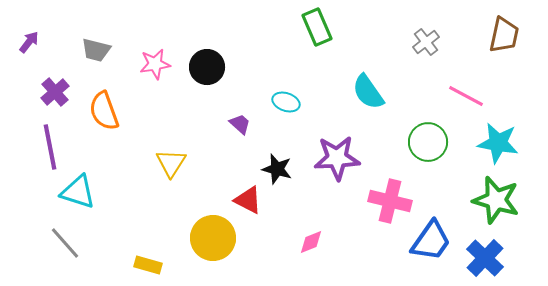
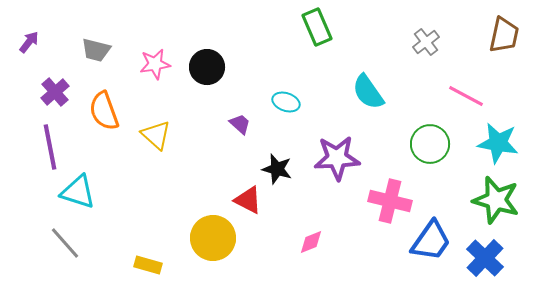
green circle: moved 2 px right, 2 px down
yellow triangle: moved 15 px left, 28 px up; rotated 20 degrees counterclockwise
